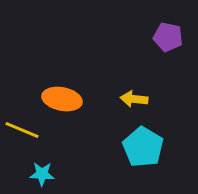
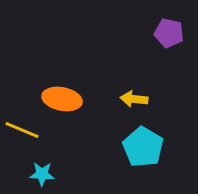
purple pentagon: moved 1 px right, 4 px up
